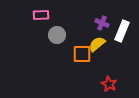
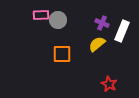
gray circle: moved 1 px right, 15 px up
orange square: moved 20 px left
